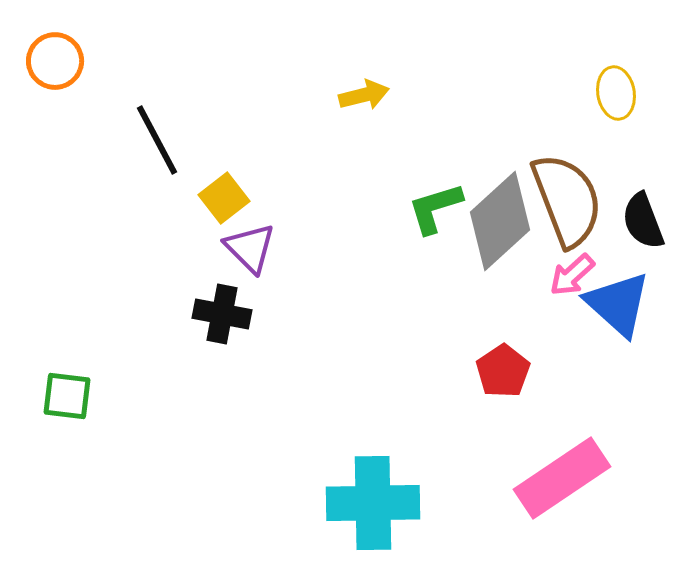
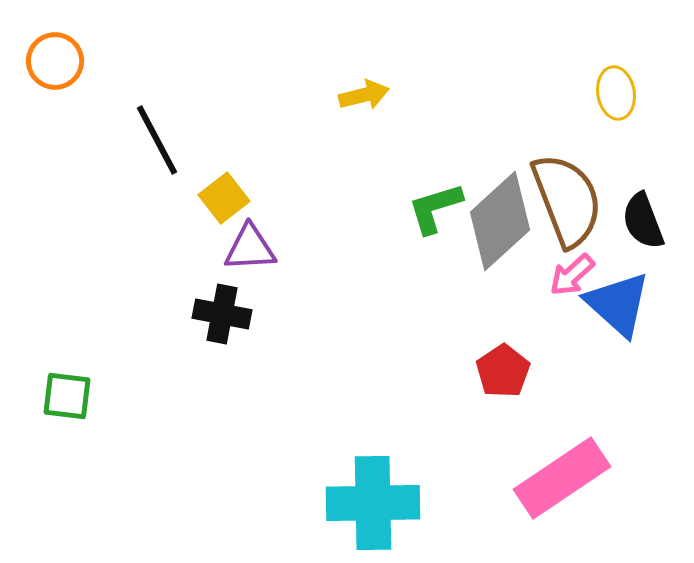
purple triangle: rotated 48 degrees counterclockwise
